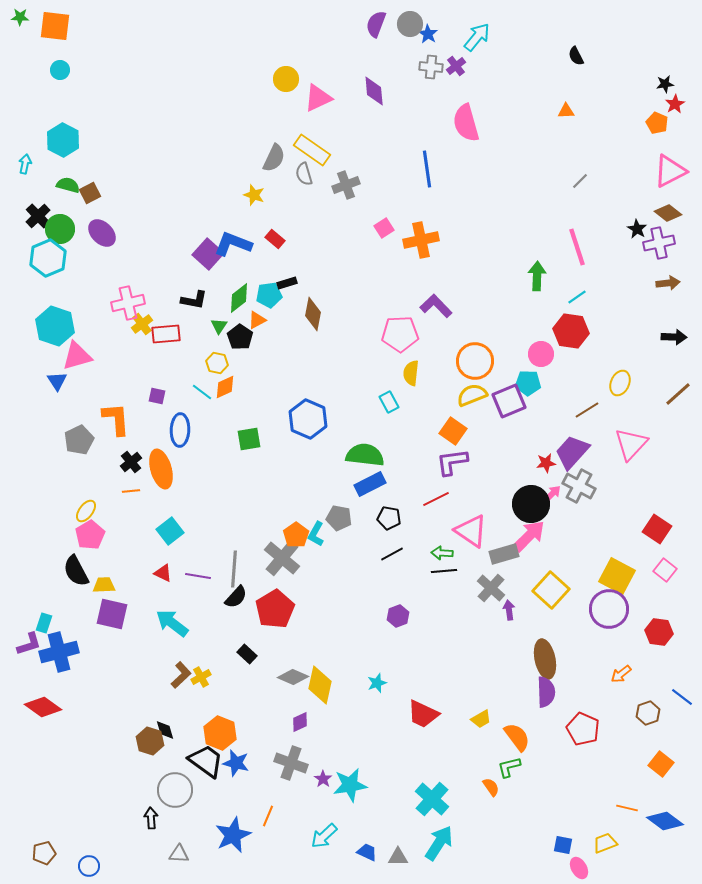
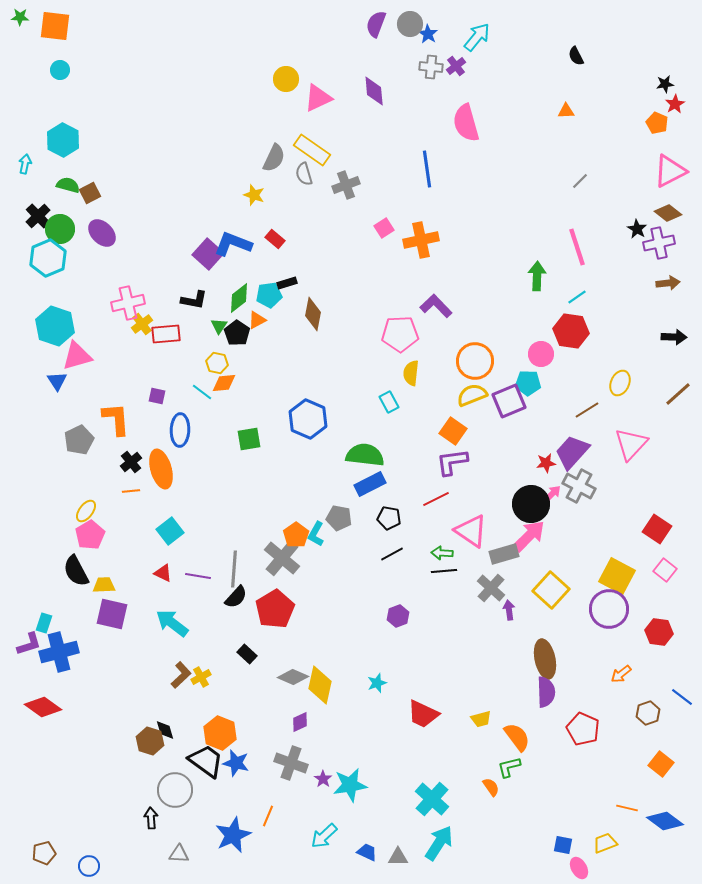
black pentagon at (240, 337): moved 3 px left, 4 px up
orange diamond at (225, 387): moved 1 px left, 4 px up; rotated 20 degrees clockwise
yellow trapezoid at (481, 719): rotated 15 degrees clockwise
